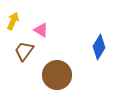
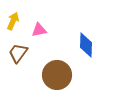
pink triangle: moved 2 px left; rotated 42 degrees counterclockwise
blue diamond: moved 13 px left, 2 px up; rotated 30 degrees counterclockwise
brown trapezoid: moved 6 px left, 2 px down
